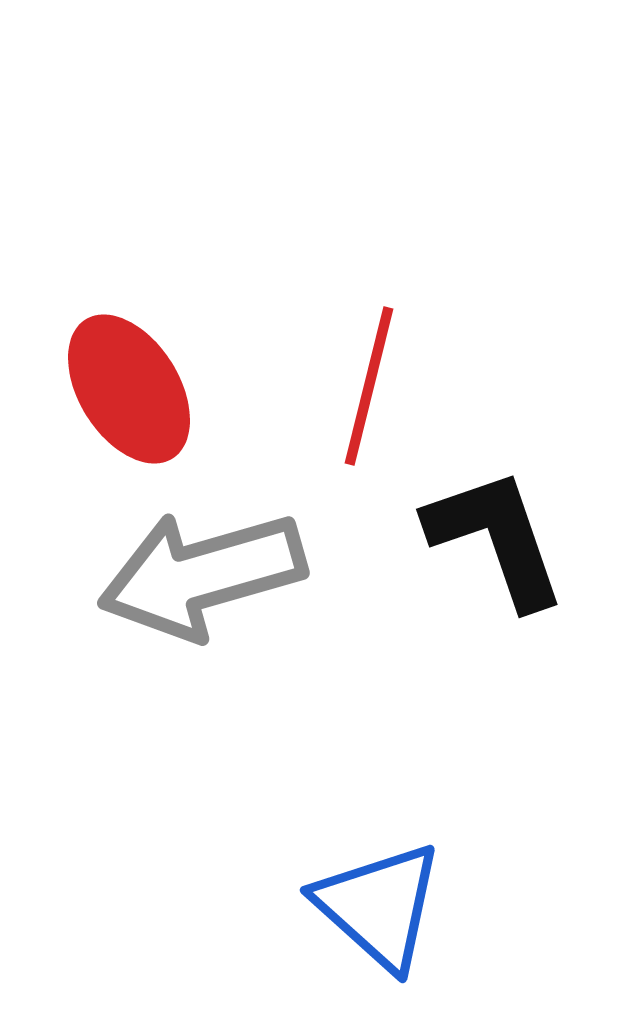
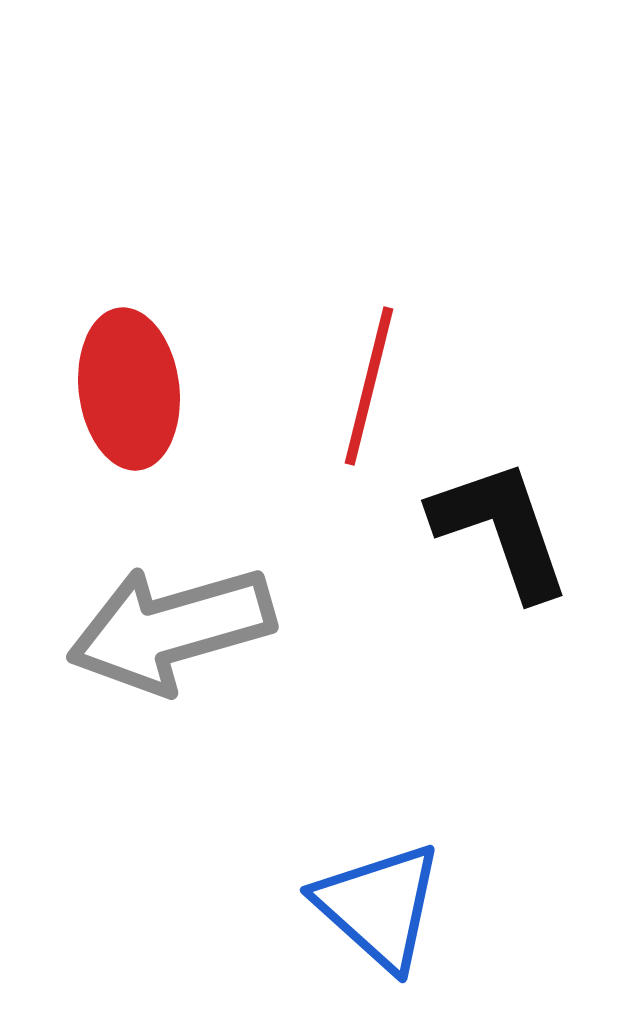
red ellipse: rotated 25 degrees clockwise
black L-shape: moved 5 px right, 9 px up
gray arrow: moved 31 px left, 54 px down
